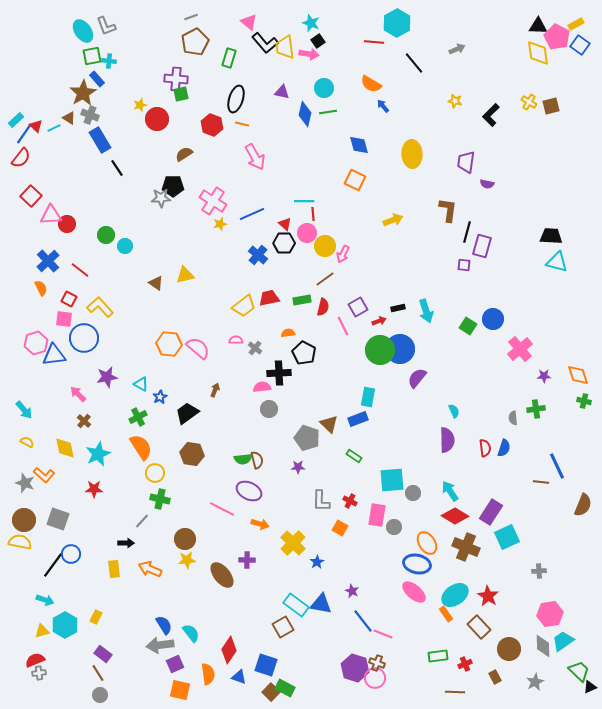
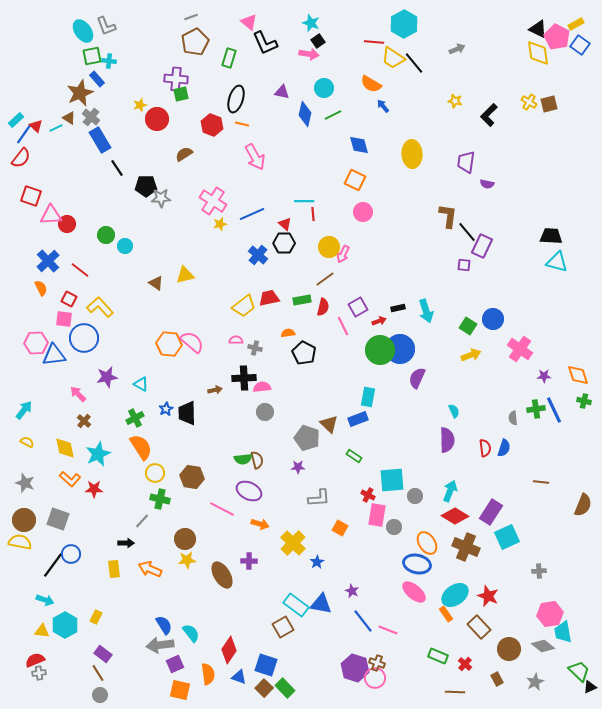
cyan hexagon at (397, 23): moved 7 px right, 1 px down
black triangle at (538, 26): moved 3 px down; rotated 24 degrees clockwise
black L-shape at (265, 43): rotated 16 degrees clockwise
yellow trapezoid at (285, 47): moved 108 px right, 11 px down; rotated 50 degrees counterclockwise
brown star at (83, 93): moved 3 px left; rotated 8 degrees clockwise
brown square at (551, 106): moved 2 px left, 2 px up
green line at (328, 112): moved 5 px right, 3 px down; rotated 18 degrees counterclockwise
gray cross at (90, 115): moved 1 px right, 2 px down; rotated 18 degrees clockwise
black L-shape at (491, 115): moved 2 px left
cyan line at (54, 128): moved 2 px right
black pentagon at (173, 186): moved 27 px left
red square at (31, 196): rotated 25 degrees counterclockwise
brown L-shape at (448, 210): moved 6 px down
yellow arrow at (393, 220): moved 78 px right, 135 px down
black line at (467, 232): rotated 55 degrees counterclockwise
pink circle at (307, 233): moved 56 px right, 21 px up
yellow circle at (325, 246): moved 4 px right, 1 px down
purple rectangle at (482, 246): rotated 10 degrees clockwise
pink hexagon at (36, 343): rotated 15 degrees clockwise
pink semicircle at (198, 348): moved 6 px left, 6 px up
gray cross at (255, 348): rotated 24 degrees counterclockwise
pink cross at (520, 349): rotated 15 degrees counterclockwise
black cross at (279, 373): moved 35 px left, 5 px down
purple semicircle at (417, 378): rotated 15 degrees counterclockwise
brown arrow at (215, 390): rotated 56 degrees clockwise
blue star at (160, 397): moved 6 px right, 12 px down
gray circle at (269, 409): moved 4 px left, 3 px down
cyan arrow at (24, 410): rotated 102 degrees counterclockwise
black trapezoid at (187, 413): rotated 55 degrees counterclockwise
green cross at (138, 417): moved 3 px left, 1 px down
brown hexagon at (192, 454): moved 23 px down
blue line at (557, 466): moved 3 px left, 56 px up
orange L-shape at (44, 475): moved 26 px right, 4 px down
cyan arrow at (450, 491): rotated 55 degrees clockwise
gray circle at (413, 493): moved 2 px right, 3 px down
gray L-shape at (321, 501): moved 2 px left, 3 px up; rotated 95 degrees counterclockwise
red cross at (350, 501): moved 18 px right, 6 px up
purple cross at (247, 560): moved 2 px right, 1 px down
brown ellipse at (222, 575): rotated 8 degrees clockwise
red star at (488, 596): rotated 10 degrees counterclockwise
yellow triangle at (42, 631): rotated 21 degrees clockwise
pink line at (383, 634): moved 5 px right, 4 px up
cyan trapezoid at (563, 641): moved 9 px up; rotated 65 degrees counterclockwise
gray diamond at (543, 646): rotated 50 degrees counterclockwise
green rectangle at (438, 656): rotated 30 degrees clockwise
red cross at (465, 664): rotated 24 degrees counterclockwise
brown rectangle at (495, 677): moved 2 px right, 2 px down
green rectangle at (285, 688): rotated 18 degrees clockwise
brown square at (271, 692): moved 7 px left, 4 px up
